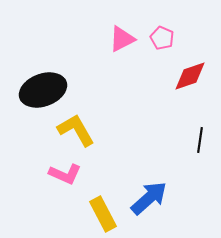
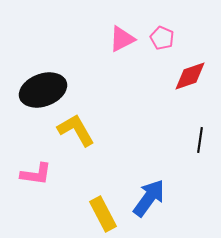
pink L-shape: moved 29 px left; rotated 16 degrees counterclockwise
blue arrow: rotated 12 degrees counterclockwise
